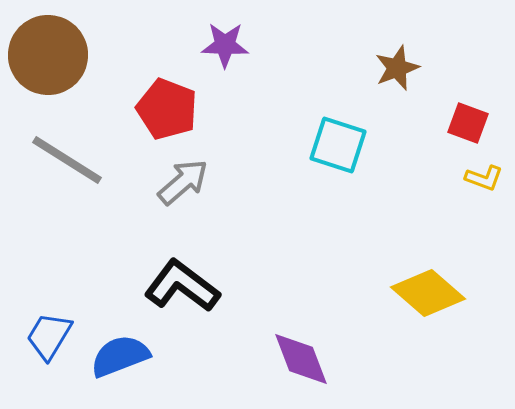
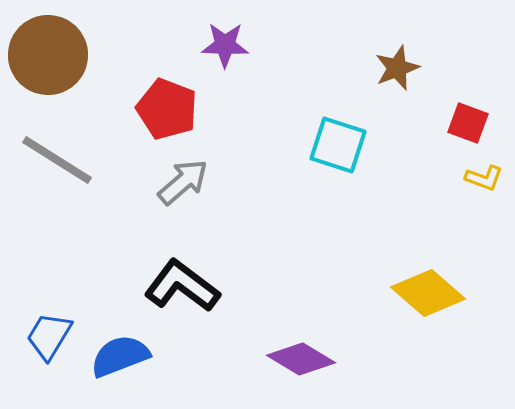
gray line: moved 10 px left
purple diamond: rotated 38 degrees counterclockwise
